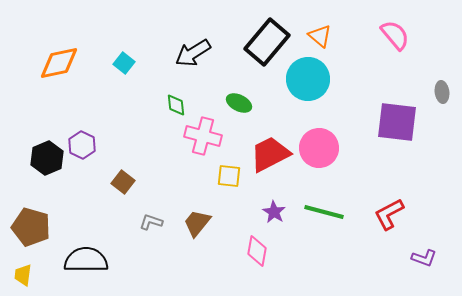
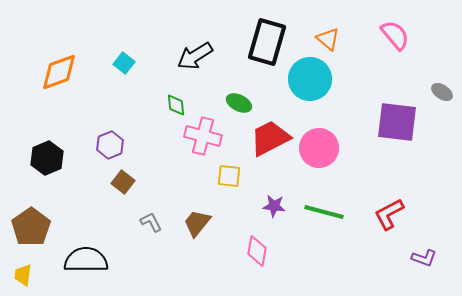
orange triangle: moved 8 px right, 3 px down
black rectangle: rotated 24 degrees counterclockwise
black arrow: moved 2 px right, 3 px down
orange diamond: moved 9 px down; rotated 9 degrees counterclockwise
cyan circle: moved 2 px right
gray ellipse: rotated 50 degrees counterclockwise
purple hexagon: moved 28 px right; rotated 12 degrees clockwise
red trapezoid: moved 16 px up
purple star: moved 6 px up; rotated 25 degrees counterclockwise
gray L-shape: rotated 45 degrees clockwise
brown pentagon: rotated 21 degrees clockwise
